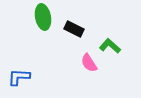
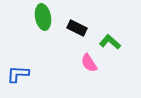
black rectangle: moved 3 px right, 1 px up
green L-shape: moved 4 px up
blue L-shape: moved 1 px left, 3 px up
